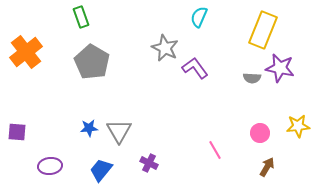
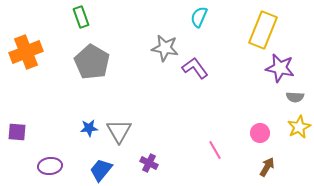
gray star: rotated 16 degrees counterclockwise
orange cross: rotated 16 degrees clockwise
gray semicircle: moved 43 px right, 19 px down
yellow star: moved 1 px right, 1 px down; rotated 20 degrees counterclockwise
